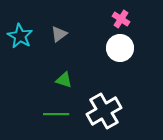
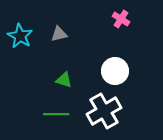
gray triangle: rotated 24 degrees clockwise
white circle: moved 5 px left, 23 px down
